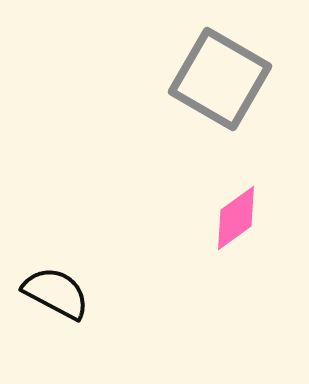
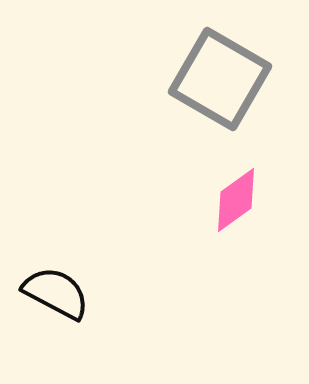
pink diamond: moved 18 px up
